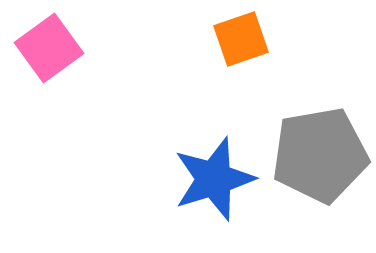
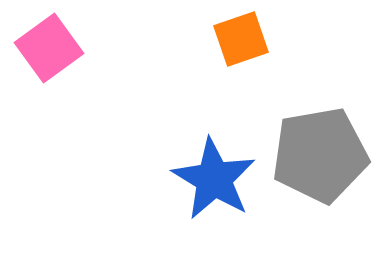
blue star: rotated 24 degrees counterclockwise
